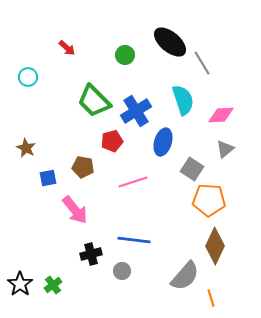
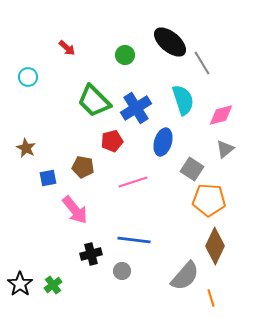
blue cross: moved 3 px up
pink diamond: rotated 12 degrees counterclockwise
